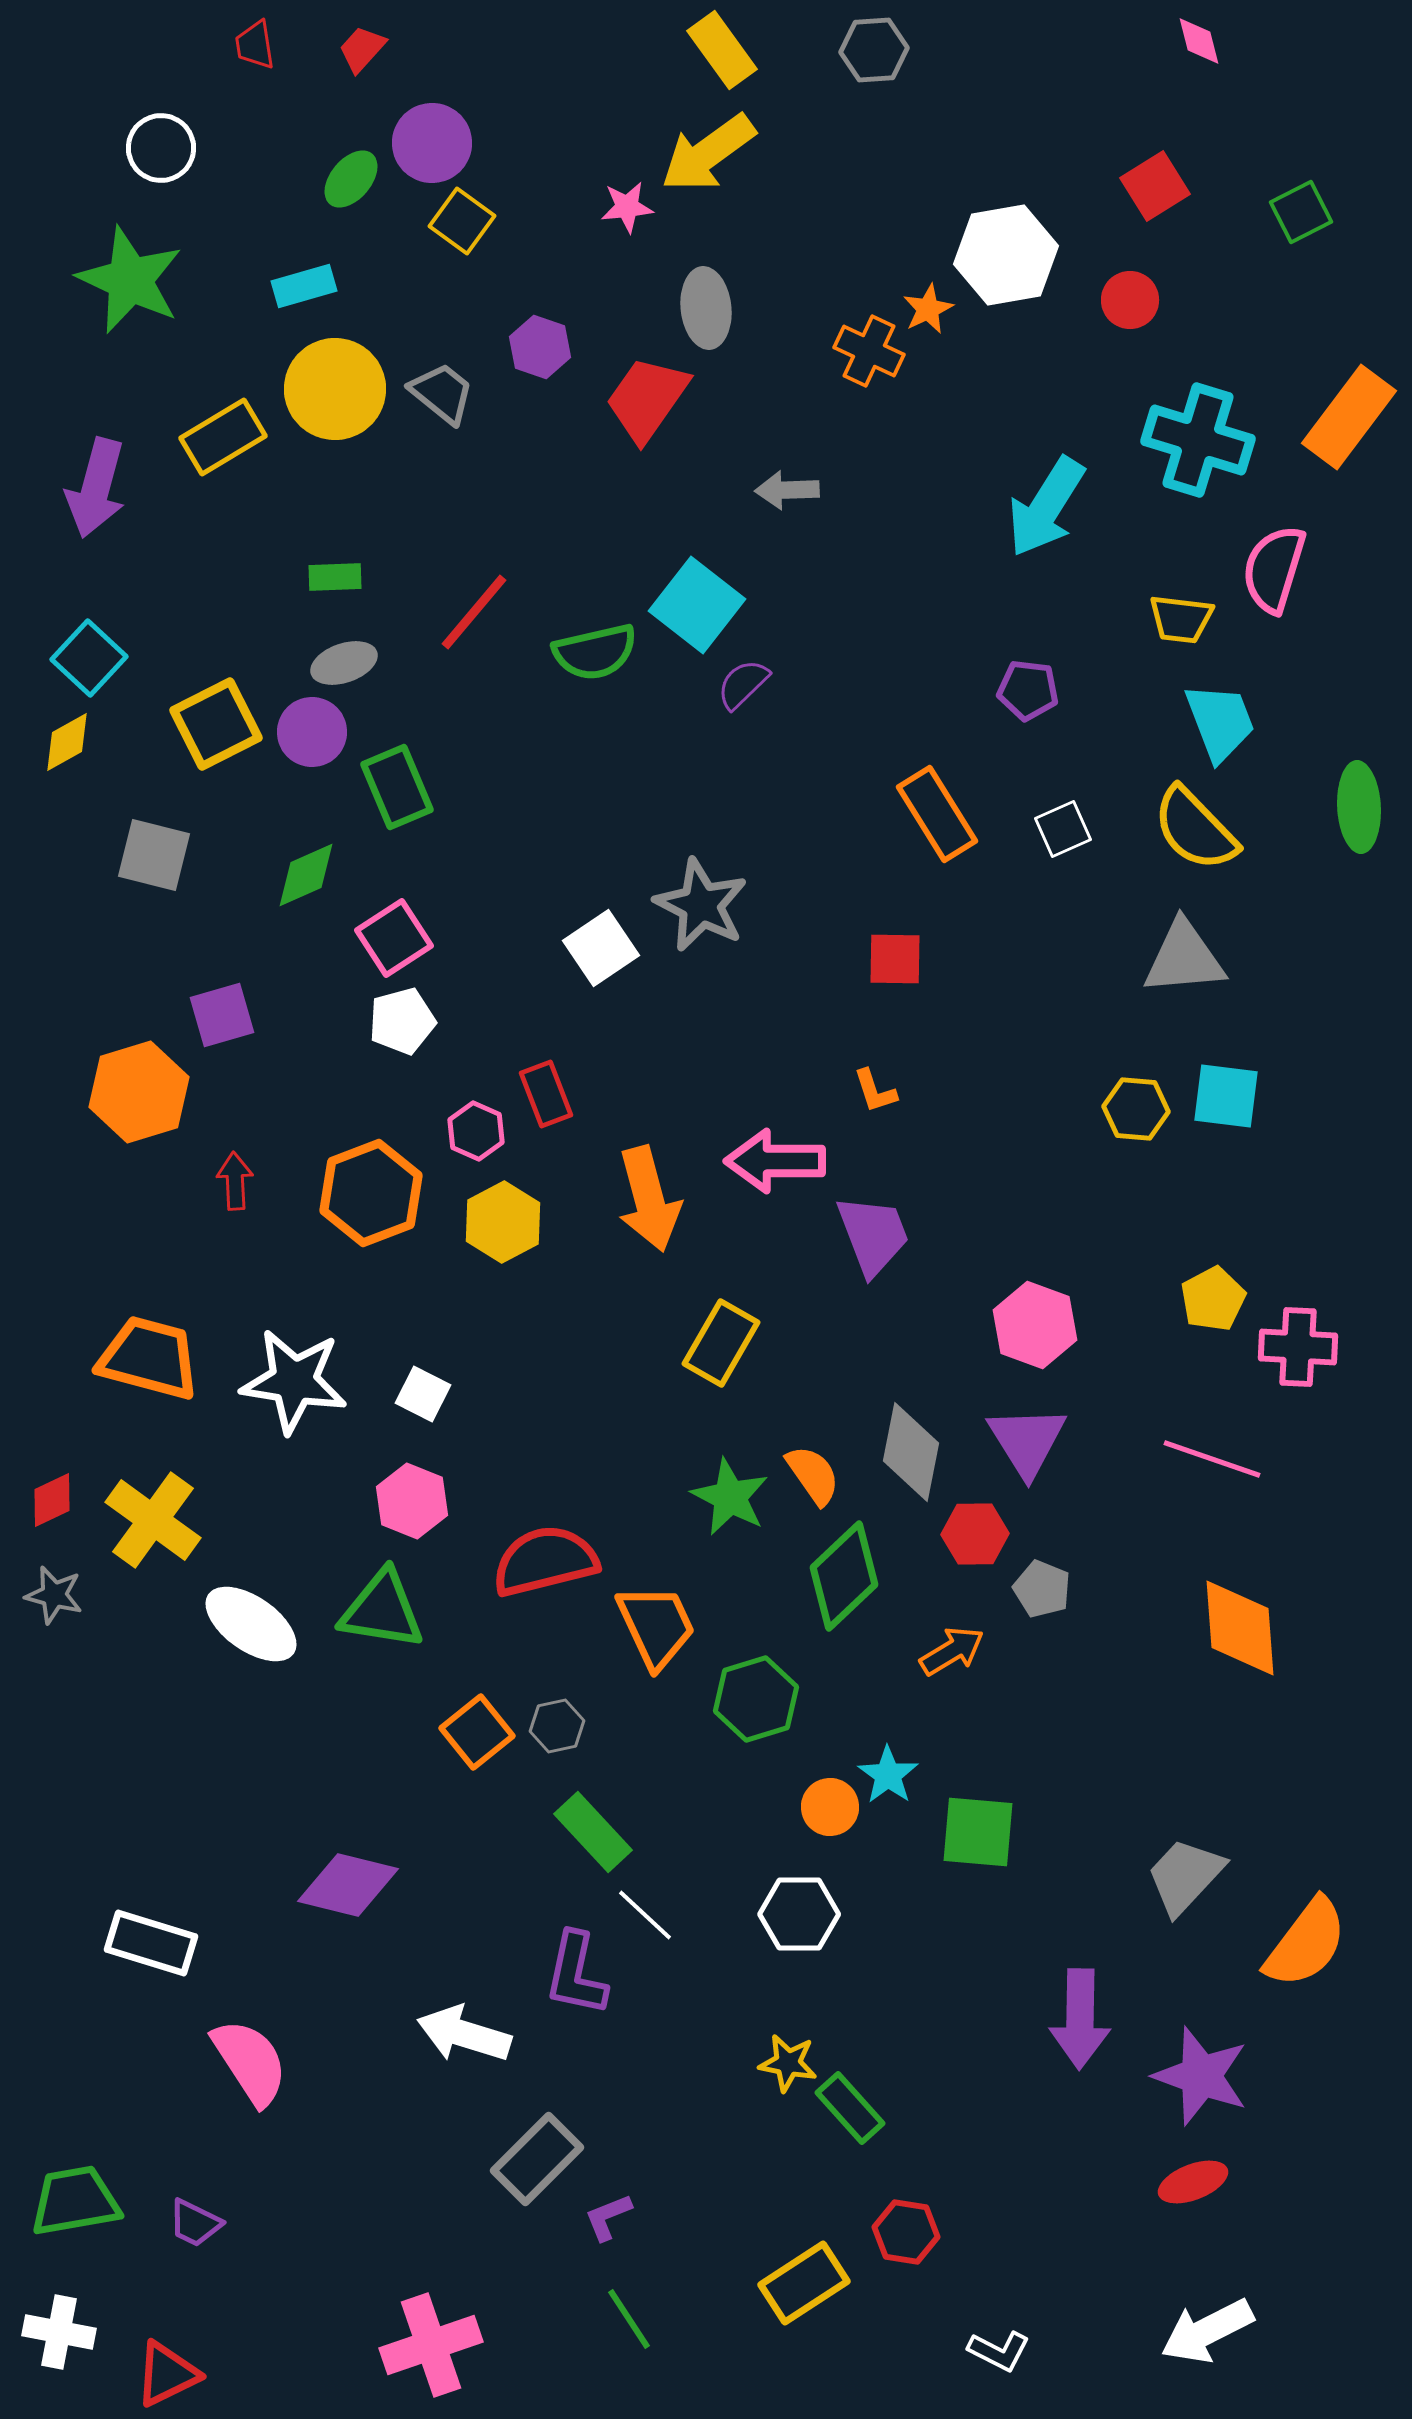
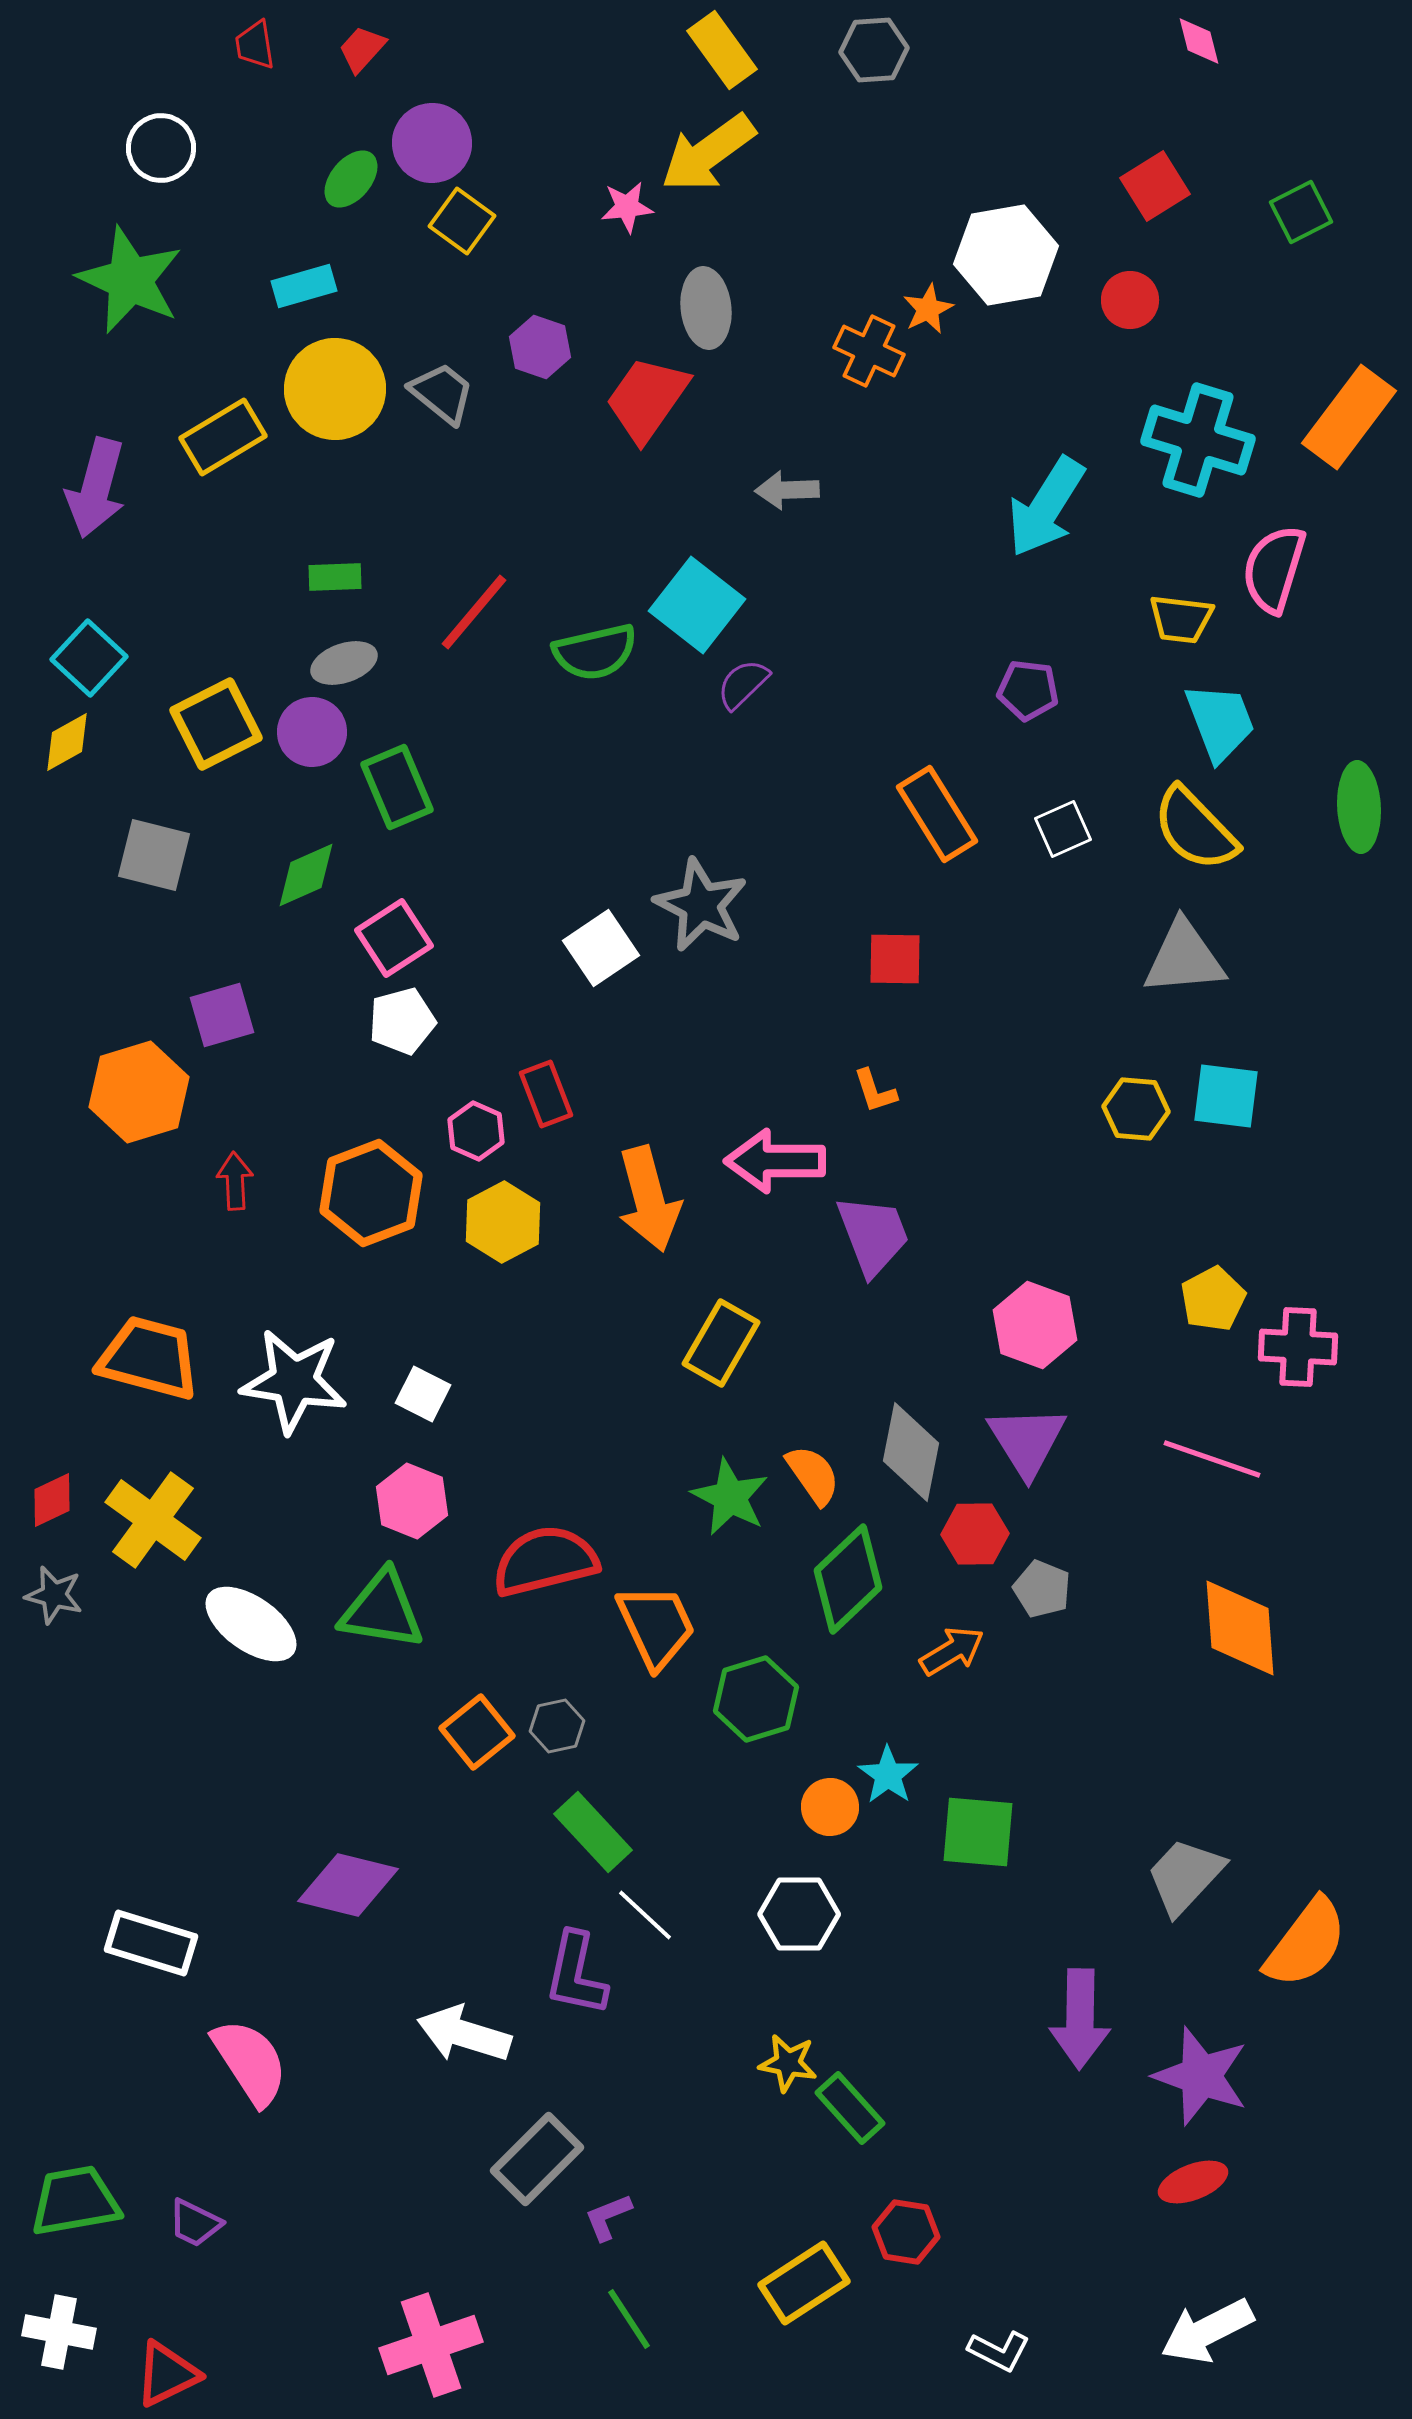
green diamond at (844, 1576): moved 4 px right, 3 px down
